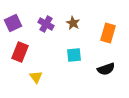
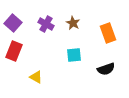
purple square: rotated 24 degrees counterclockwise
orange rectangle: rotated 36 degrees counterclockwise
red rectangle: moved 6 px left, 1 px up
yellow triangle: rotated 24 degrees counterclockwise
